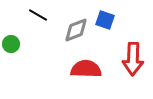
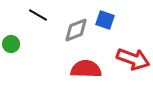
red arrow: rotated 72 degrees counterclockwise
